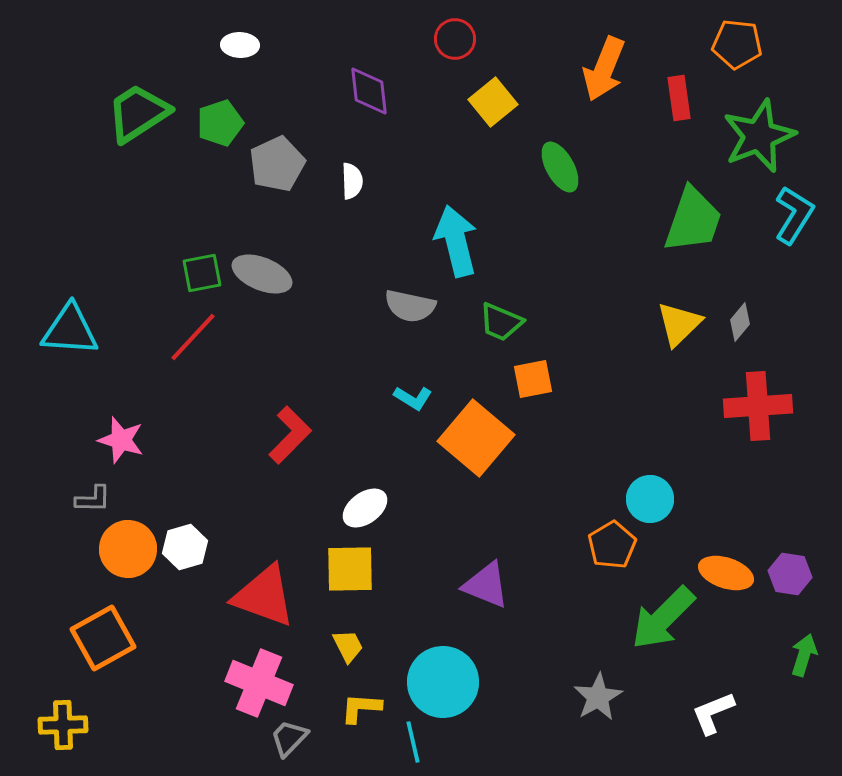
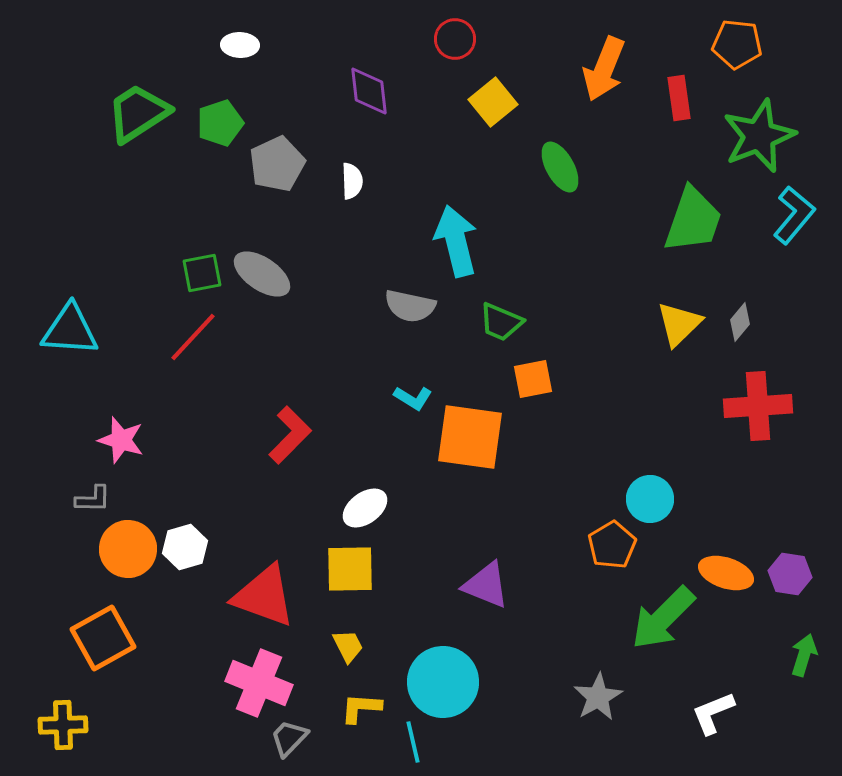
cyan L-shape at (794, 215): rotated 8 degrees clockwise
gray ellipse at (262, 274): rotated 12 degrees clockwise
orange square at (476, 438): moved 6 px left, 1 px up; rotated 32 degrees counterclockwise
